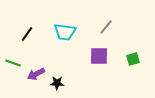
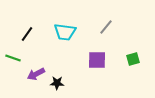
purple square: moved 2 px left, 4 px down
green line: moved 5 px up
